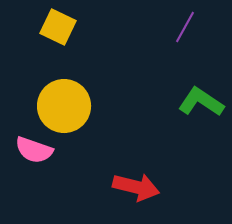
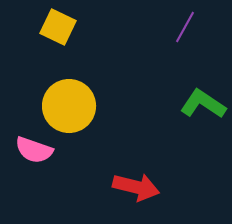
green L-shape: moved 2 px right, 2 px down
yellow circle: moved 5 px right
